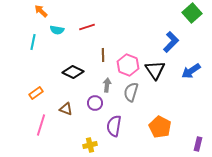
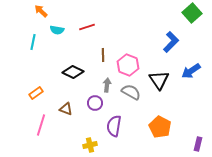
black triangle: moved 4 px right, 10 px down
gray semicircle: rotated 102 degrees clockwise
